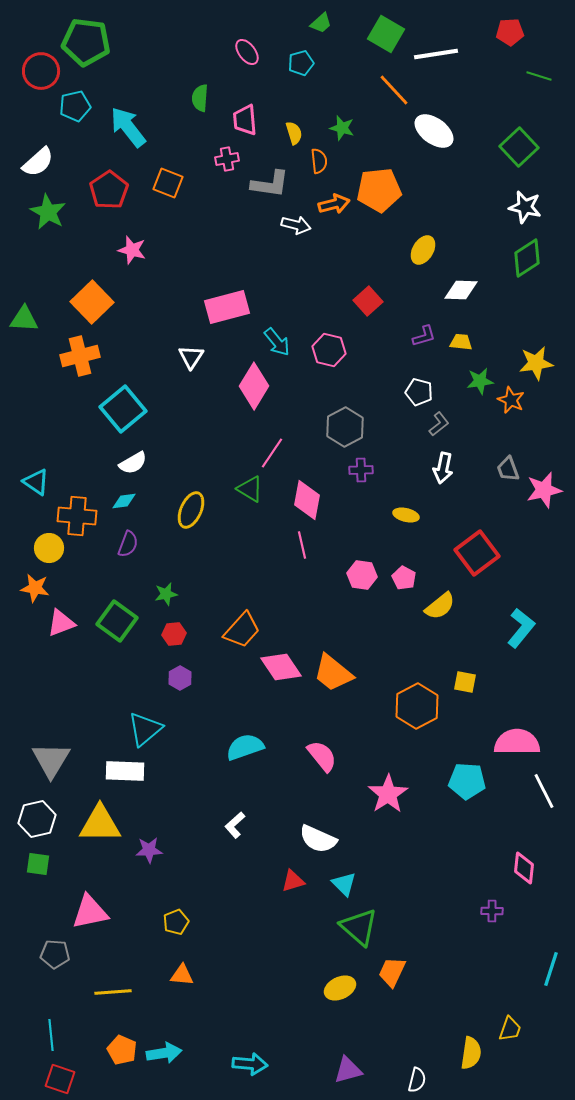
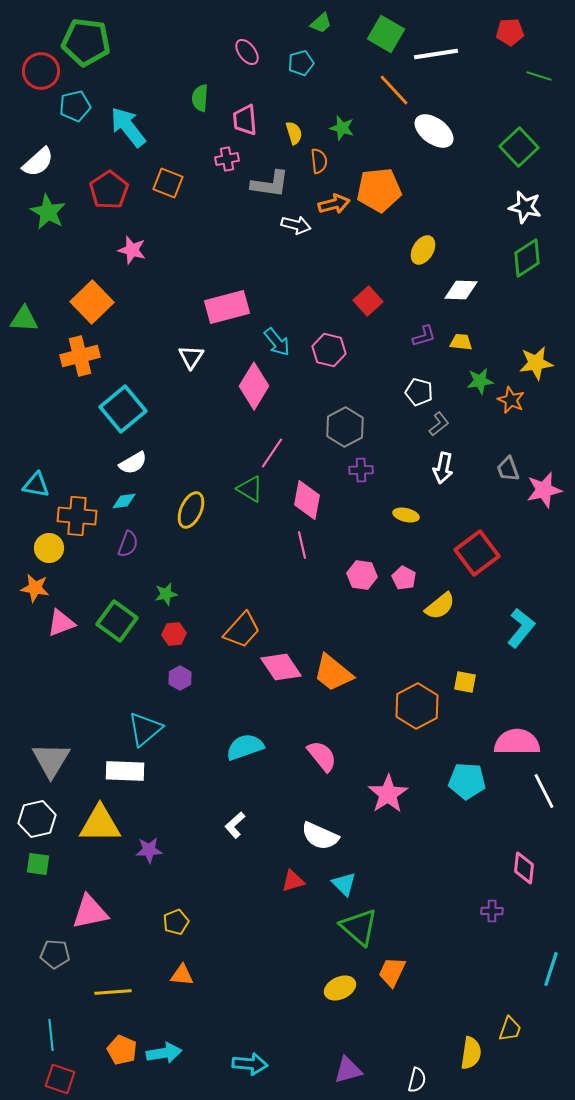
cyan triangle at (36, 482): moved 3 px down; rotated 24 degrees counterclockwise
white semicircle at (318, 839): moved 2 px right, 3 px up
